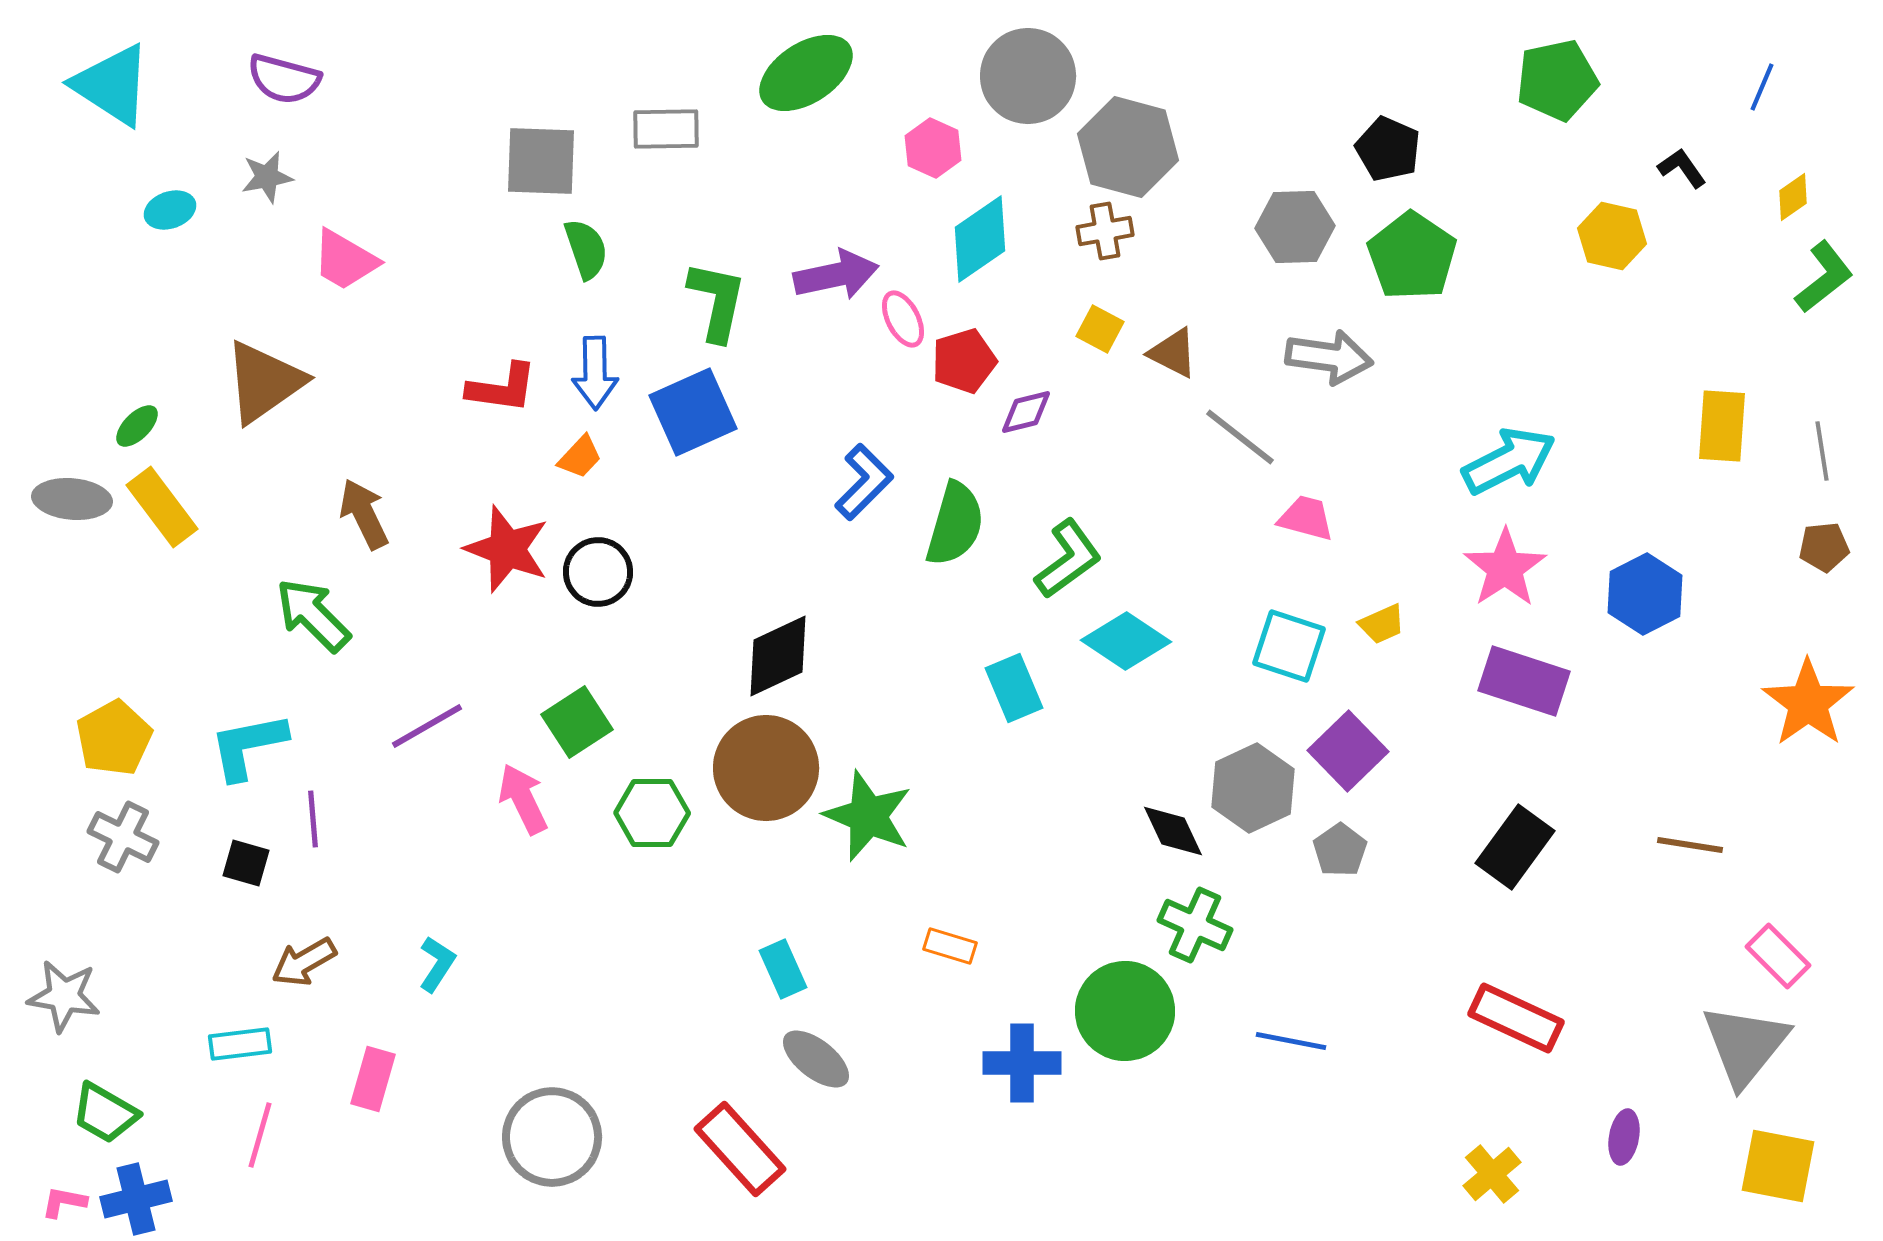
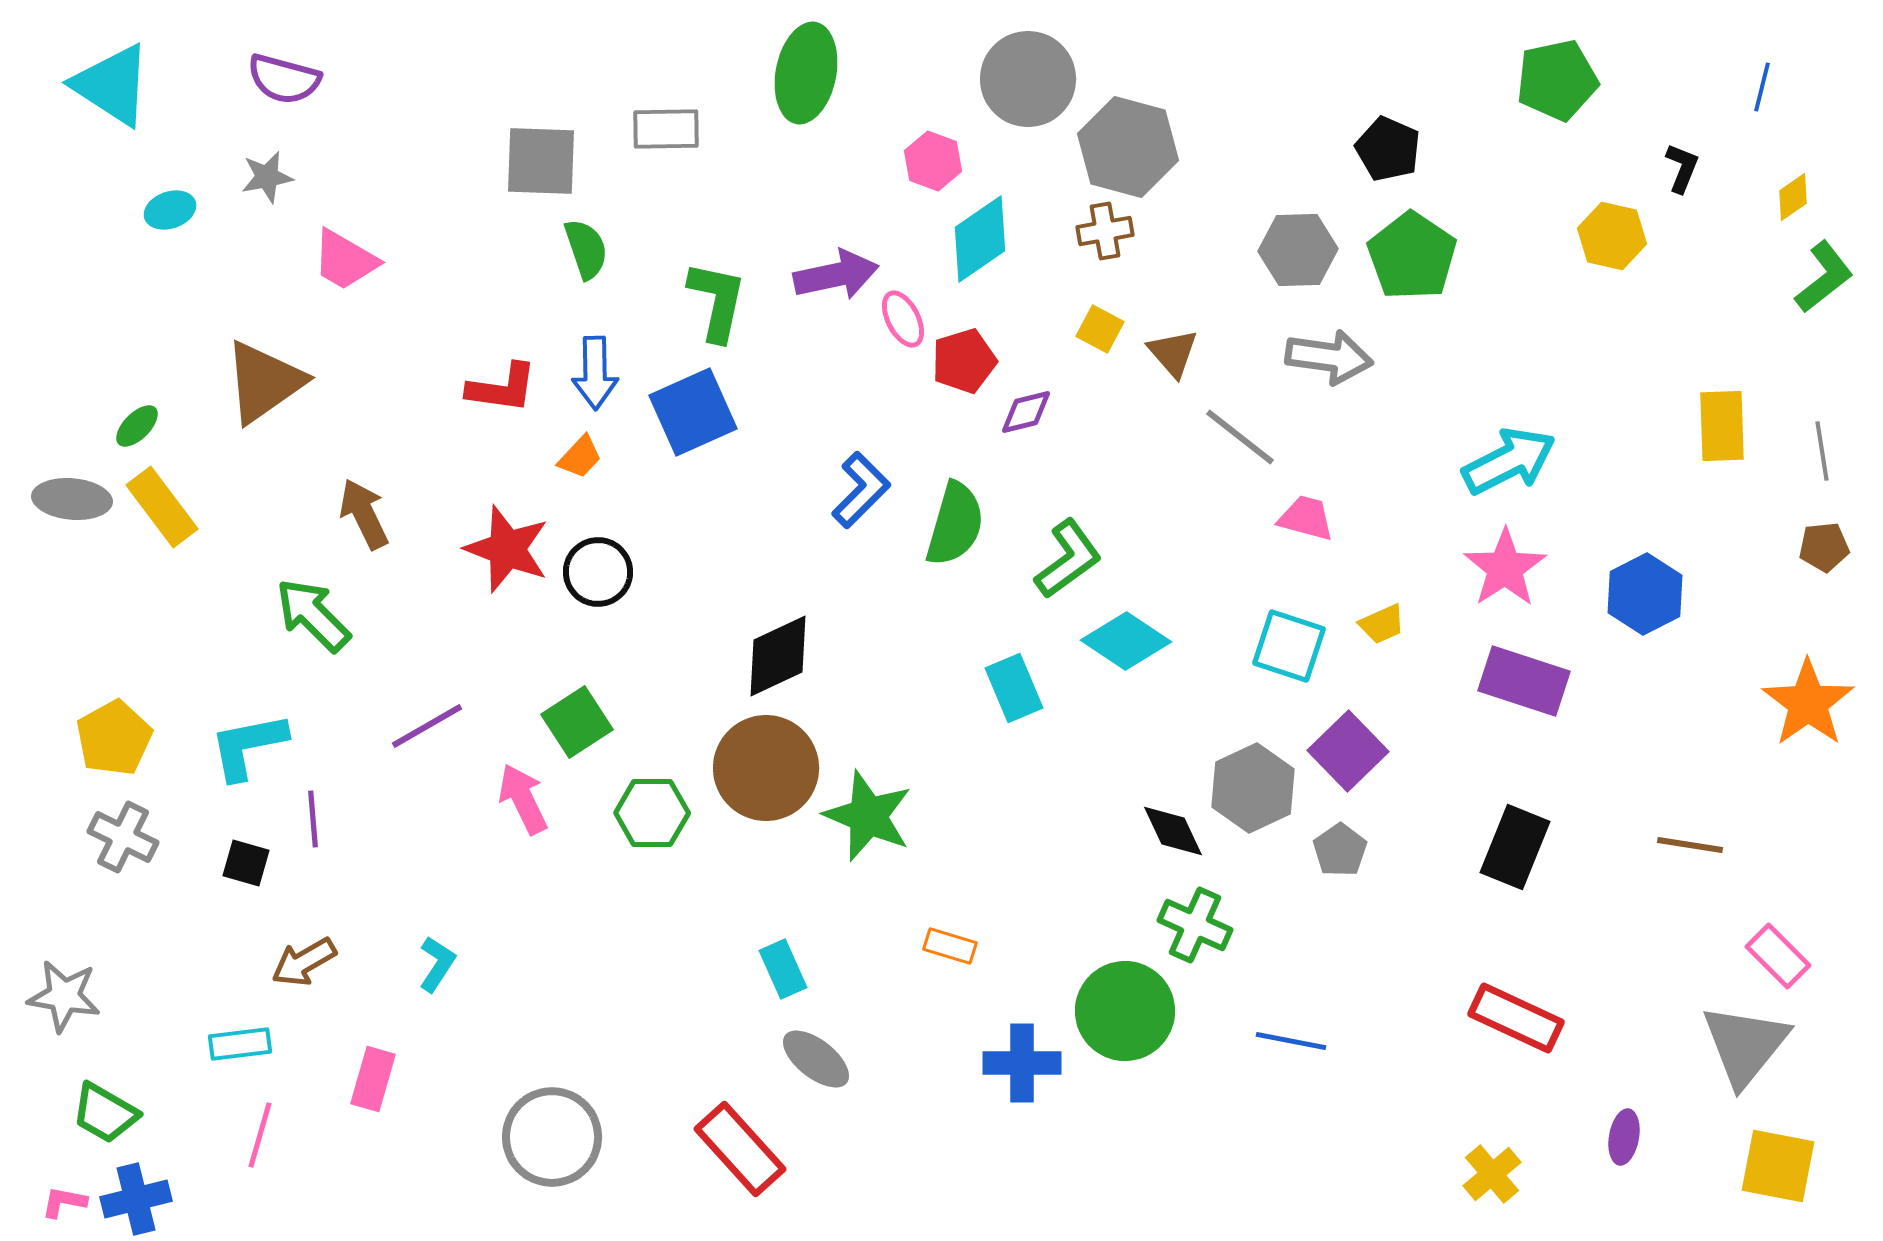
green ellipse at (806, 73): rotated 46 degrees counterclockwise
gray circle at (1028, 76): moved 3 px down
blue line at (1762, 87): rotated 9 degrees counterclockwise
pink hexagon at (933, 148): moved 13 px down; rotated 4 degrees counterclockwise
black L-shape at (1682, 168): rotated 57 degrees clockwise
gray hexagon at (1295, 227): moved 3 px right, 23 px down
brown triangle at (1173, 353): rotated 22 degrees clockwise
yellow rectangle at (1722, 426): rotated 6 degrees counterclockwise
blue L-shape at (864, 482): moved 3 px left, 8 px down
black rectangle at (1515, 847): rotated 14 degrees counterclockwise
